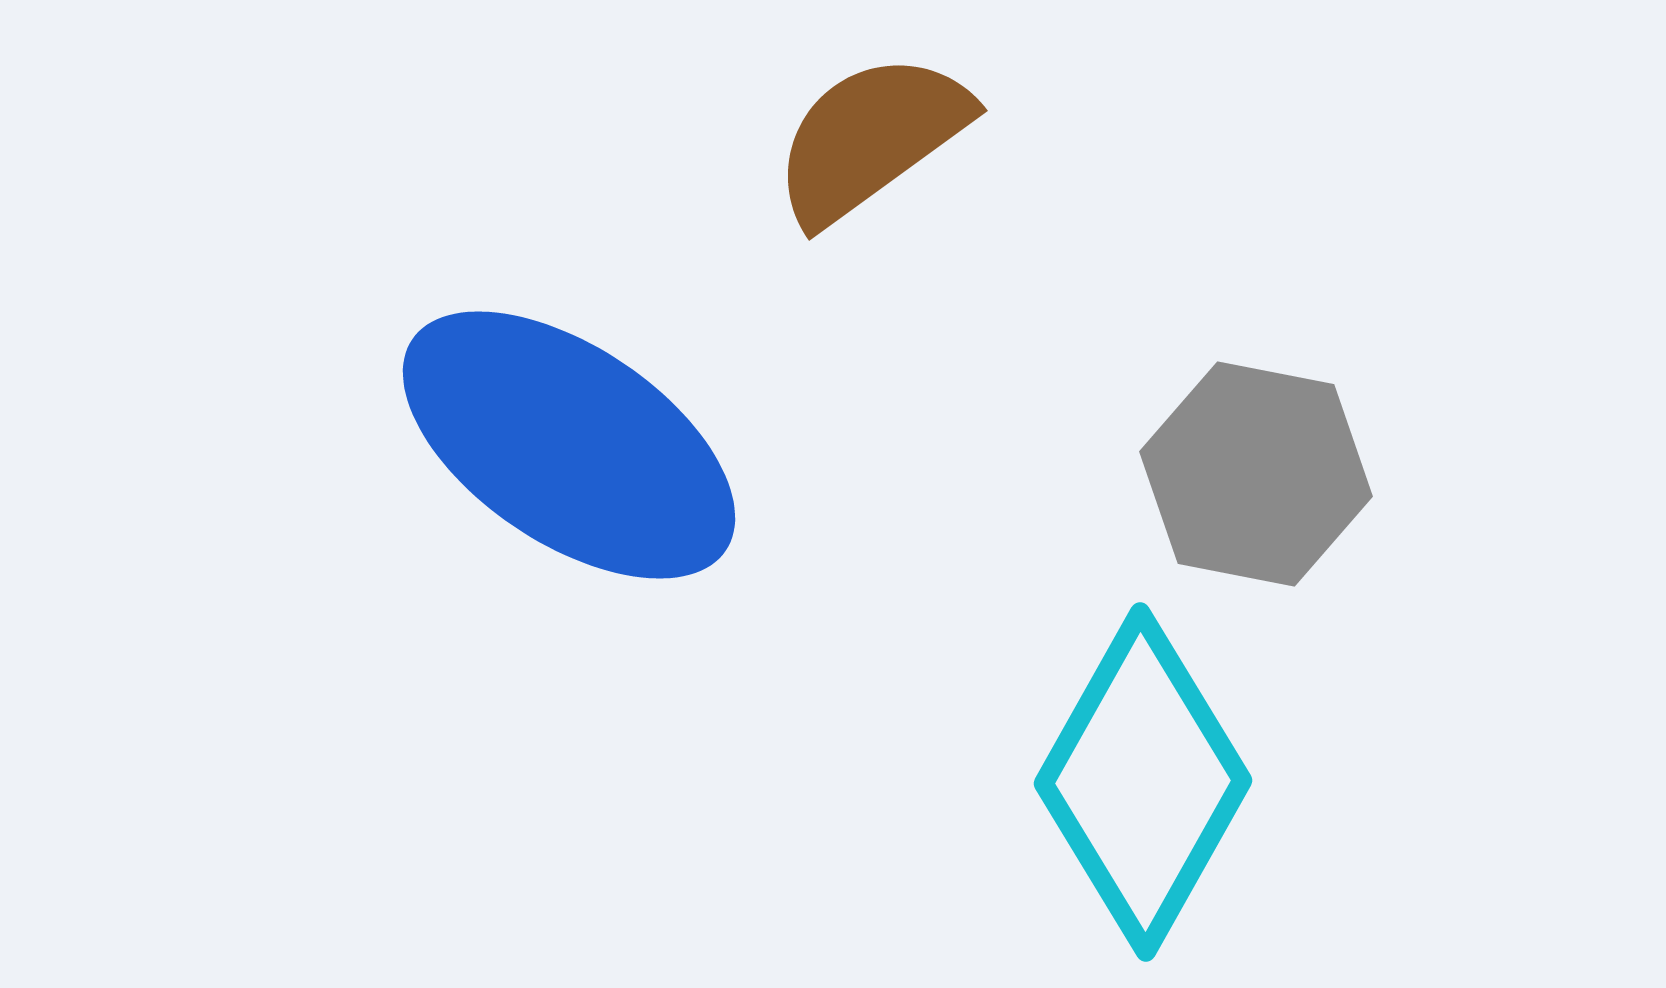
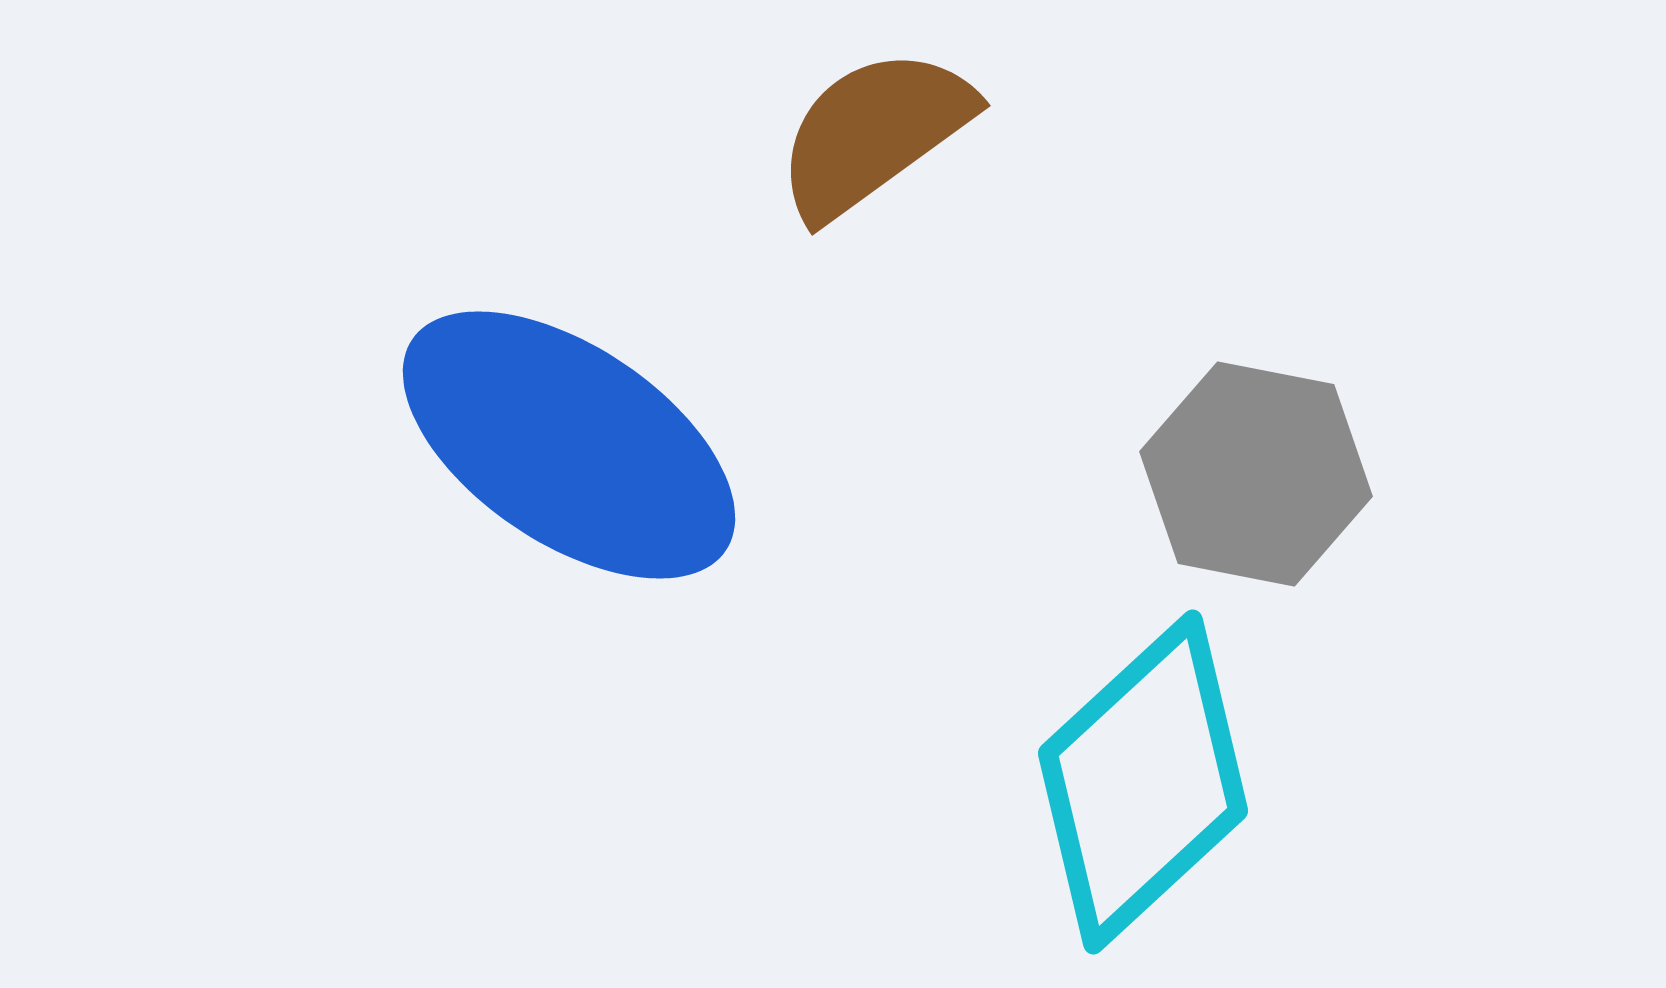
brown semicircle: moved 3 px right, 5 px up
cyan diamond: rotated 18 degrees clockwise
